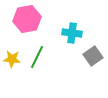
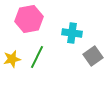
pink hexagon: moved 2 px right
yellow star: rotated 18 degrees counterclockwise
